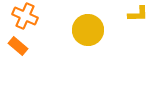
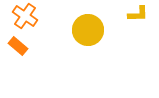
orange cross: rotated 10 degrees clockwise
